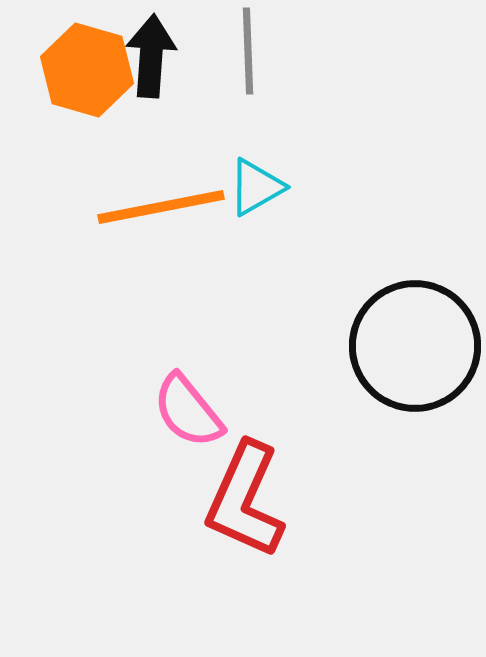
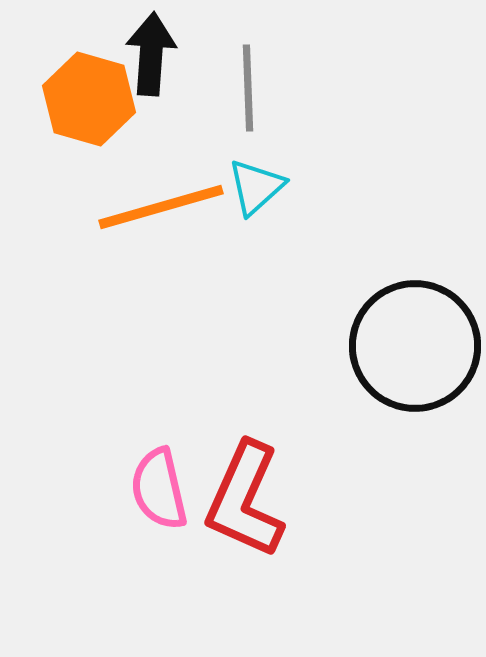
gray line: moved 37 px down
black arrow: moved 2 px up
orange hexagon: moved 2 px right, 29 px down
cyan triangle: rotated 12 degrees counterclockwise
orange line: rotated 5 degrees counterclockwise
pink semicircle: moved 29 px left, 78 px down; rotated 26 degrees clockwise
